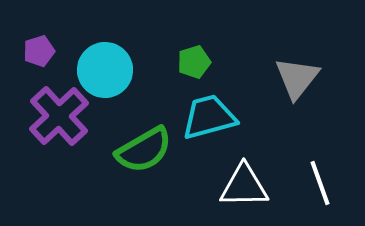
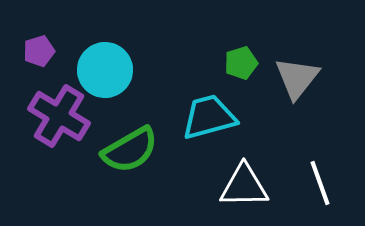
green pentagon: moved 47 px right, 1 px down
purple cross: rotated 16 degrees counterclockwise
green semicircle: moved 14 px left
